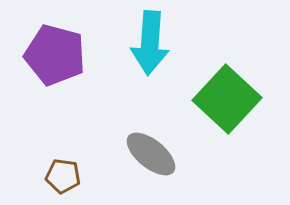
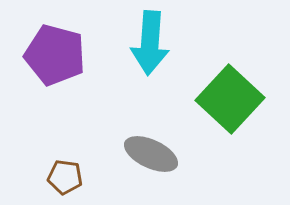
green square: moved 3 px right
gray ellipse: rotated 14 degrees counterclockwise
brown pentagon: moved 2 px right, 1 px down
